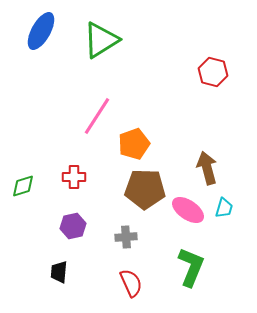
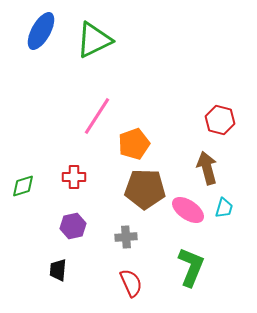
green triangle: moved 7 px left; rotated 6 degrees clockwise
red hexagon: moved 7 px right, 48 px down
black trapezoid: moved 1 px left, 2 px up
